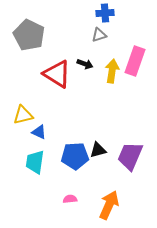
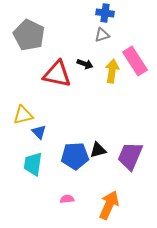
blue cross: rotated 12 degrees clockwise
gray triangle: moved 3 px right
pink rectangle: rotated 52 degrees counterclockwise
red triangle: rotated 20 degrees counterclockwise
blue triangle: rotated 21 degrees clockwise
cyan trapezoid: moved 2 px left, 2 px down
pink semicircle: moved 3 px left
